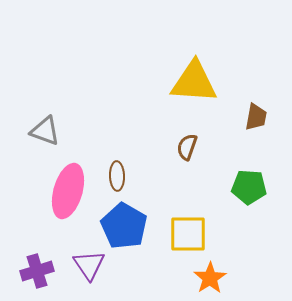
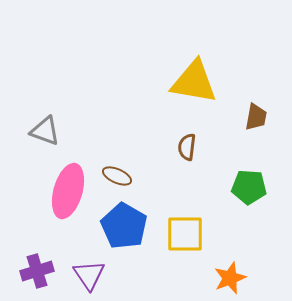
yellow triangle: rotated 6 degrees clockwise
brown semicircle: rotated 12 degrees counterclockwise
brown ellipse: rotated 64 degrees counterclockwise
yellow square: moved 3 px left
purple triangle: moved 10 px down
orange star: moved 20 px right; rotated 12 degrees clockwise
